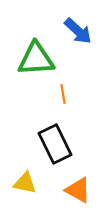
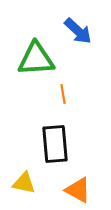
black rectangle: rotated 21 degrees clockwise
yellow triangle: moved 1 px left
